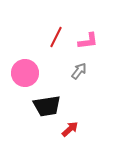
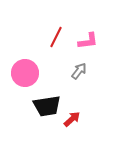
red arrow: moved 2 px right, 10 px up
